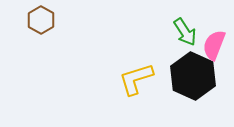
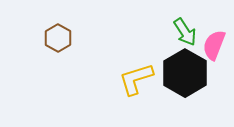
brown hexagon: moved 17 px right, 18 px down
black hexagon: moved 8 px left, 3 px up; rotated 6 degrees clockwise
